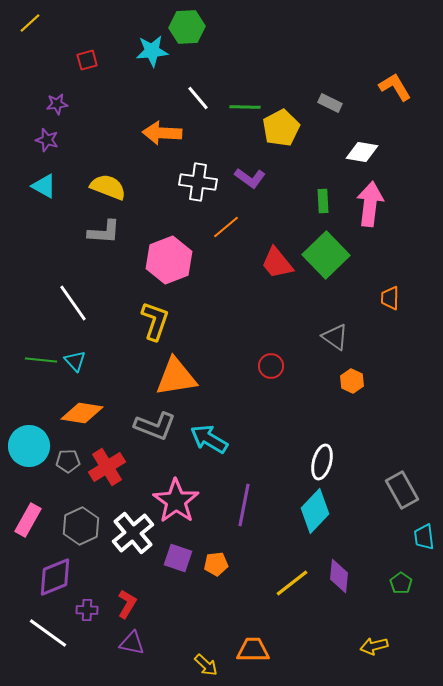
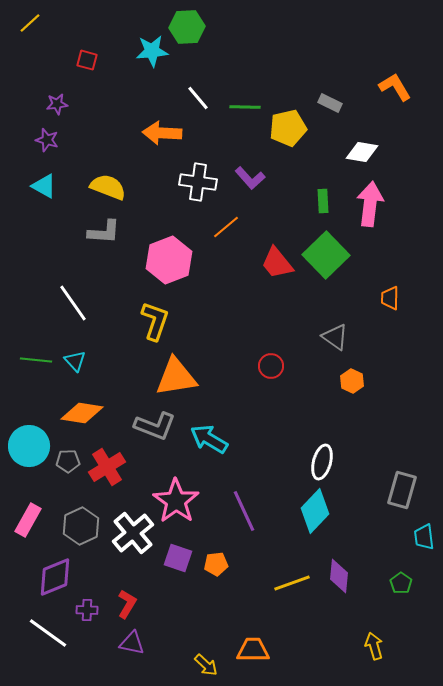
red square at (87, 60): rotated 30 degrees clockwise
yellow pentagon at (281, 128): moved 7 px right; rotated 15 degrees clockwise
purple L-shape at (250, 178): rotated 12 degrees clockwise
green line at (41, 360): moved 5 px left
gray rectangle at (402, 490): rotated 45 degrees clockwise
purple line at (244, 505): moved 6 px down; rotated 36 degrees counterclockwise
yellow line at (292, 583): rotated 18 degrees clockwise
yellow arrow at (374, 646): rotated 88 degrees clockwise
